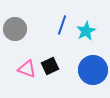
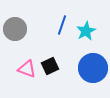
blue circle: moved 2 px up
